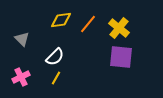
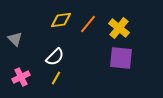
gray triangle: moved 7 px left
purple square: moved 1 px down
